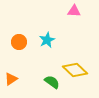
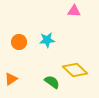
cyan star: rotated 21 degrees clockwise
